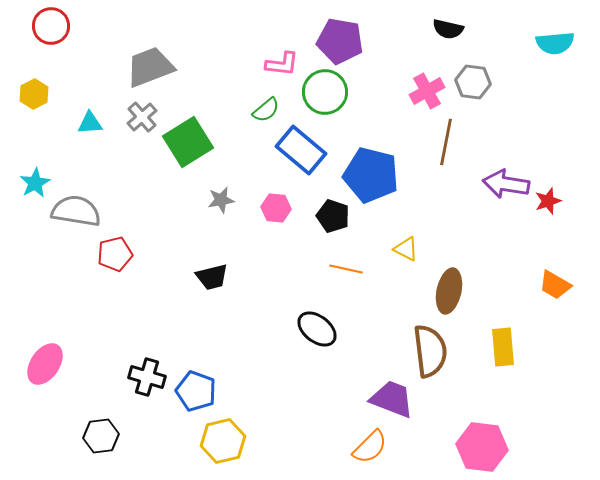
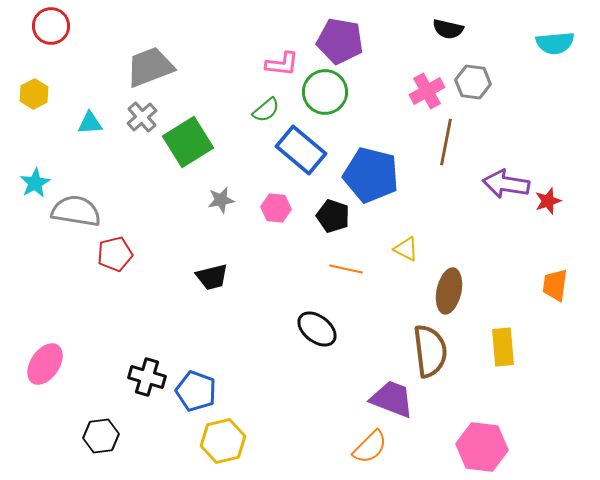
orange trapezoid at (555, 285): rotated 68 degrees clockwise
